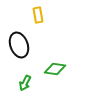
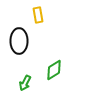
black ellipse: moved 4 px up; rotated 20 degrees clockwise
green diamond: moved 1 px left, 1 px down; rotated 40 degrees counterclockwise
